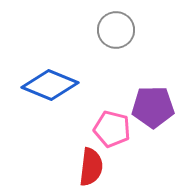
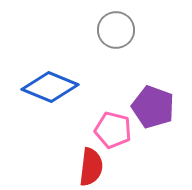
blue diamond: moved 2 px down
purple pentagon: rotated 21 degrees clockwise
pink pentagon: moved 1 px right, 1 px down
